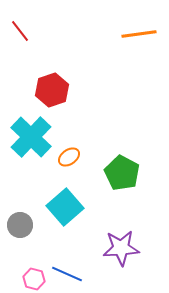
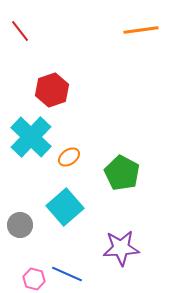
orange line: moved 2 px right, 4 px up
